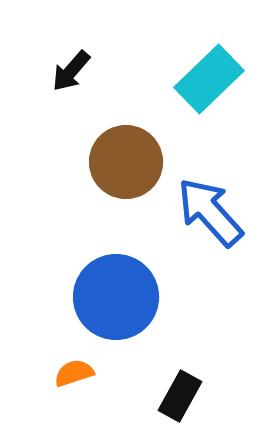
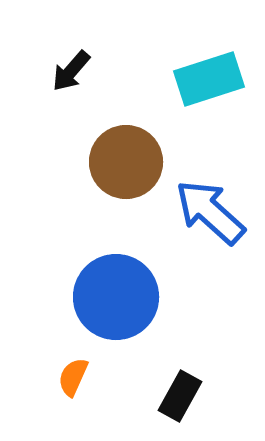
cyan rectangle: rotated 26 degrees clockwise
blue arrow: rotated 6 degrees counterclockwise
orange semicircle: moved 1 px left, 4 px down; rotated 48 degrees counterclockwise
